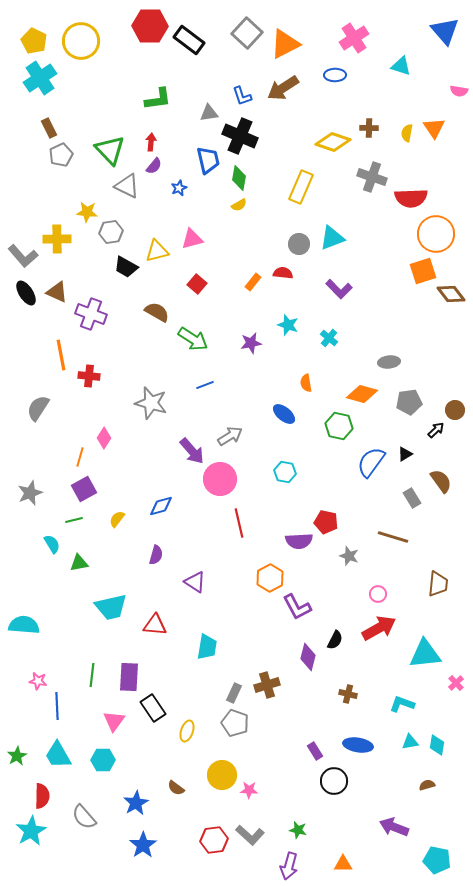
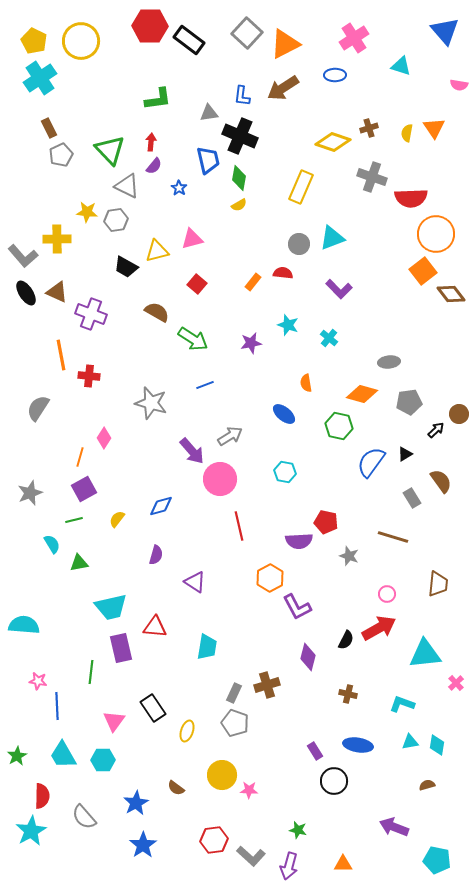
pink semicircle at (459, 91): moved 6 px up
blue L-shape at (242, 96): rotated 25 degrees clockwise
brown cross at (369, 128): rotated 18 degrees counterclockwise
blue star at (179, 188): rotated 14 degrees counterclockwise
gray hexagon at (111, 232): moved 5 px right, 12 px up
orange square at (423, 271): rotated 20 degrees counterclockwise
brown circle at (455, 410): moved 4 px right, 4 px down
red line at (239, 523): moved 3 px down
pink circle at (378, 594): moved 9 px right
red triangle at (155, 625): moved 2 px down
black semicircle at (335, 640): moved 11 px right
green line at (92, 675): moved 1 px left, 3 px up
purple rectangle at (129, 677): moved 8 px left, 29 px up; rotated 16 degrees counterclockwise
cyan trapezoid at (58, 755): moved 5 px right
gray L-shape at (250, 835): moved 1 px right, 21 px down
